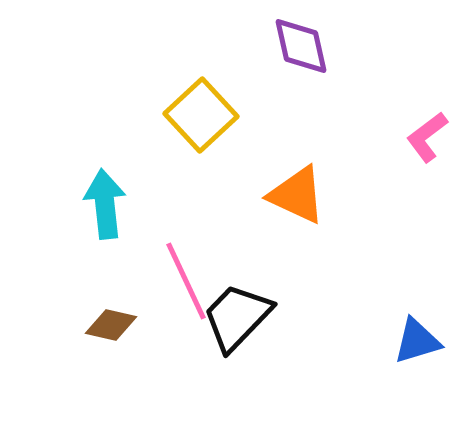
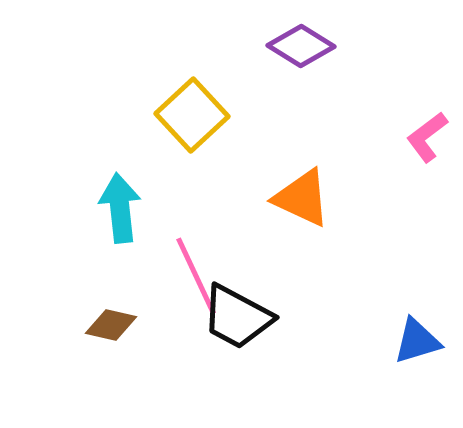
purple diamond: rotated 46 degrees counterclockwise
yellow square: moved 9 px left
orange triangle: moved 5 px right, 3 px down
cyan arrow: moved 15 px right, 4 px down
pink line: moved 10 px right, 5 px up
black trapezoid: rotated 106 degrees counterclockwise
